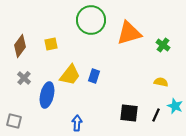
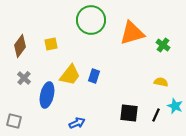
orange triangle: moved 3 px right
blue arrow: rotated 63 degrees clockwise
